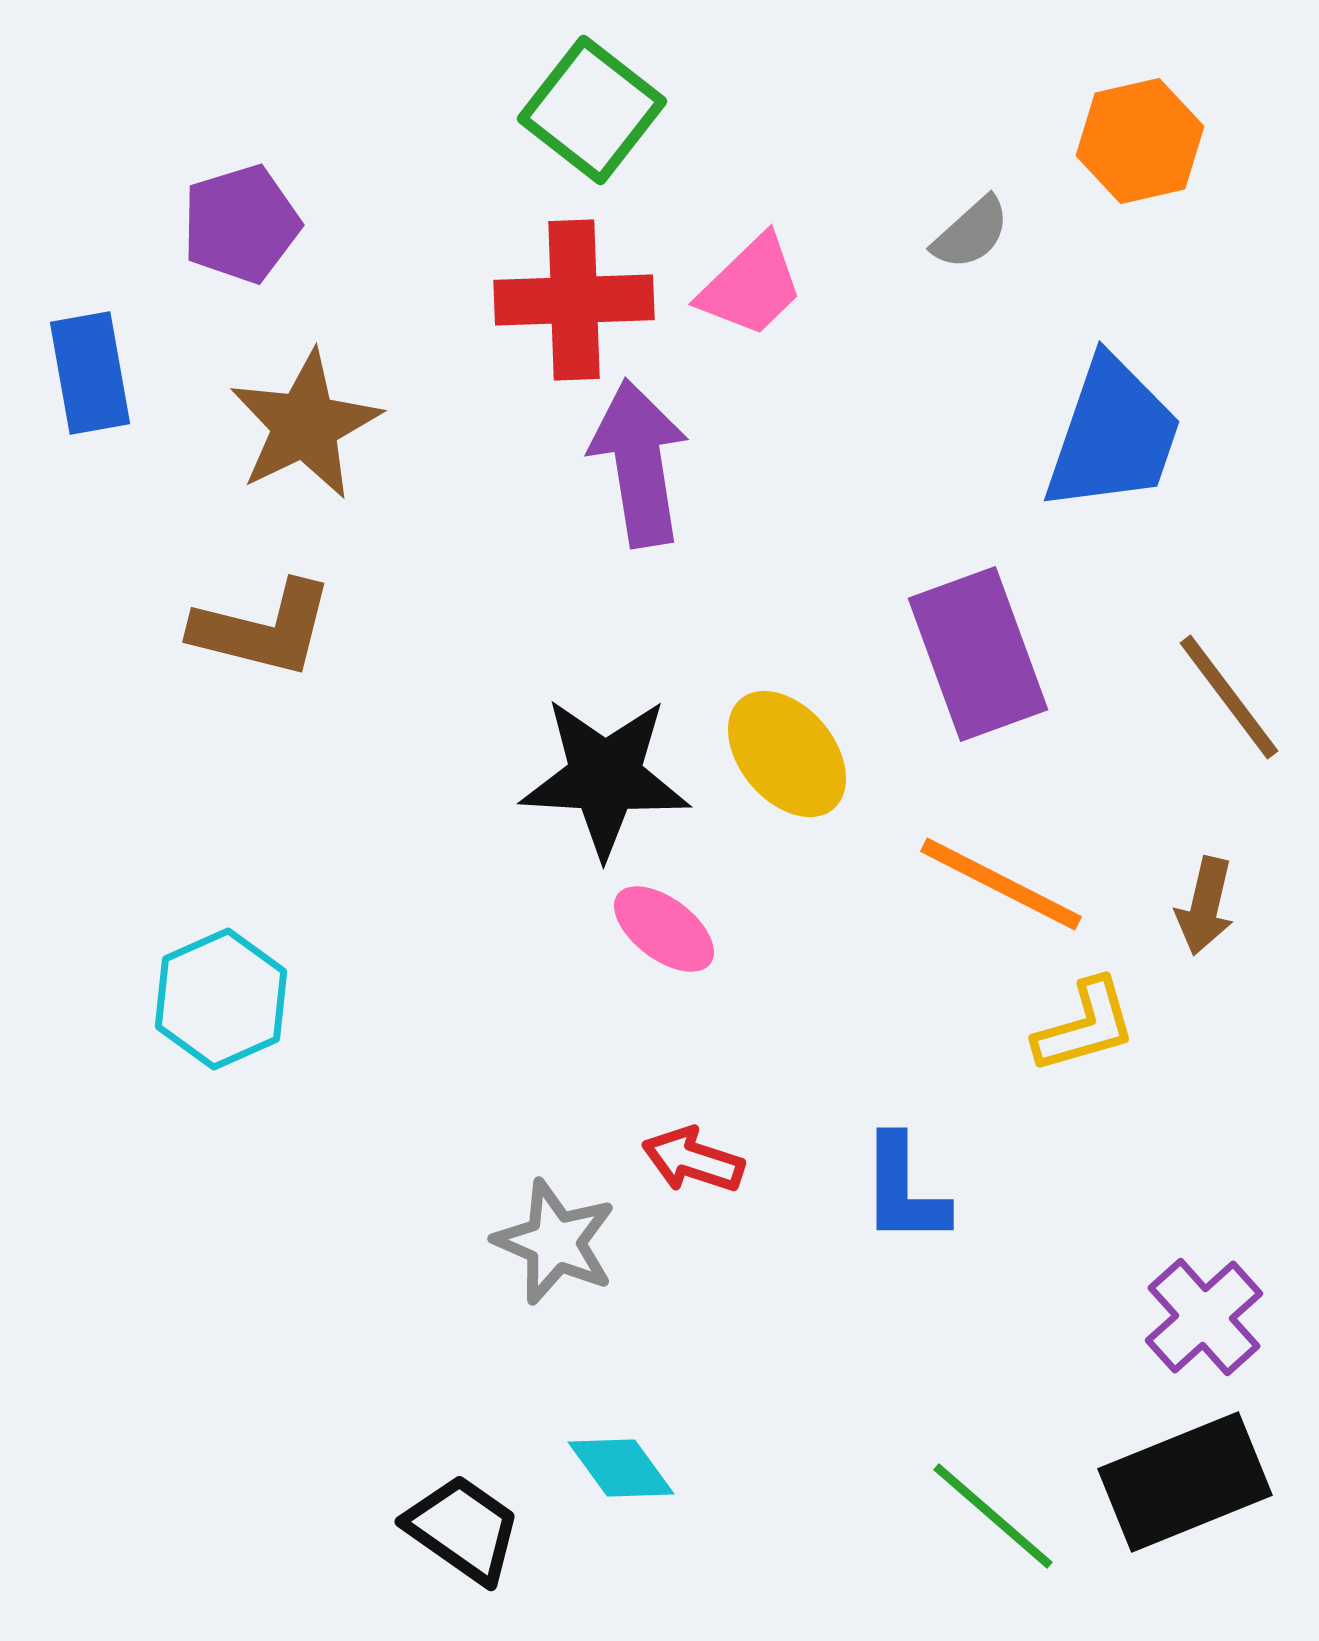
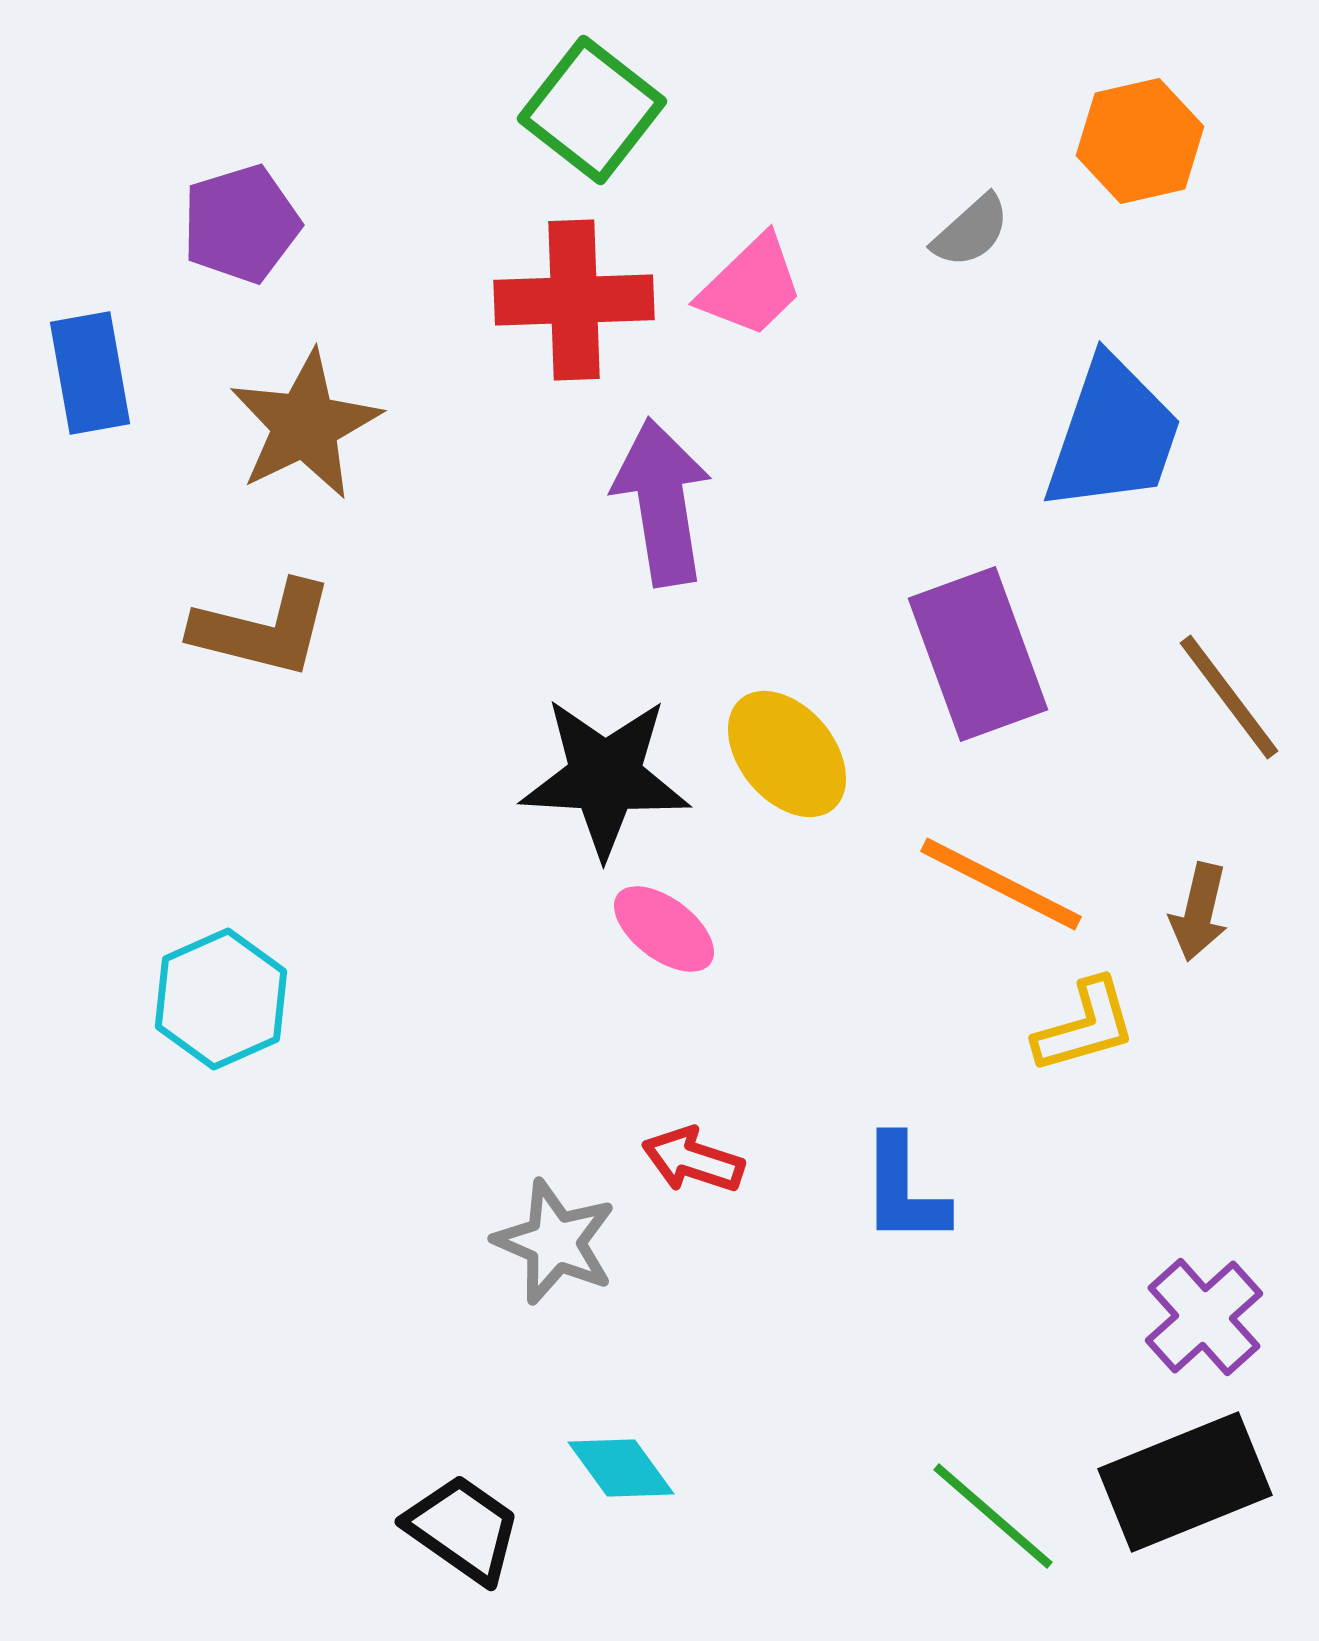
gray semicircle: moved 2 px up
purple arrow: moved 23 px right, 39 px down
brown arrow: moved 6 px left, 6 px down
